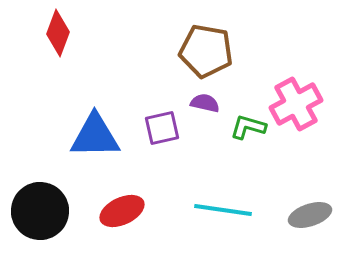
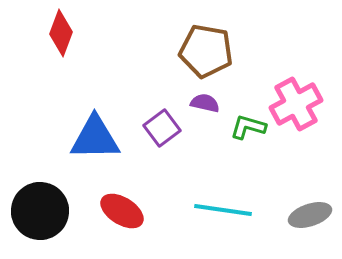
red diamond: moved 3 px right
purple square: rotated 24 degrees counterclockwise
blue triangle: moved 2 px down
red ellipse: rotated 57 degrees clockwise
